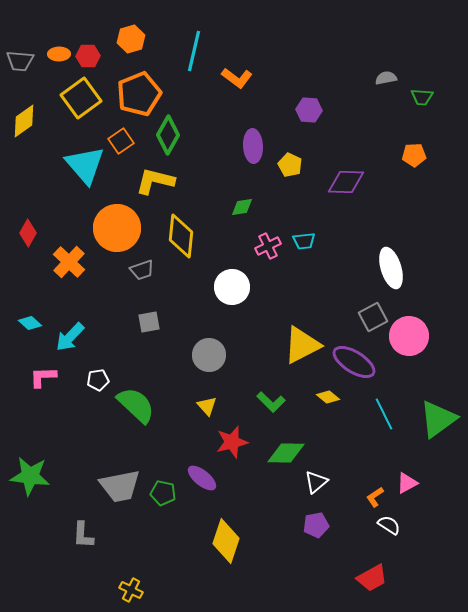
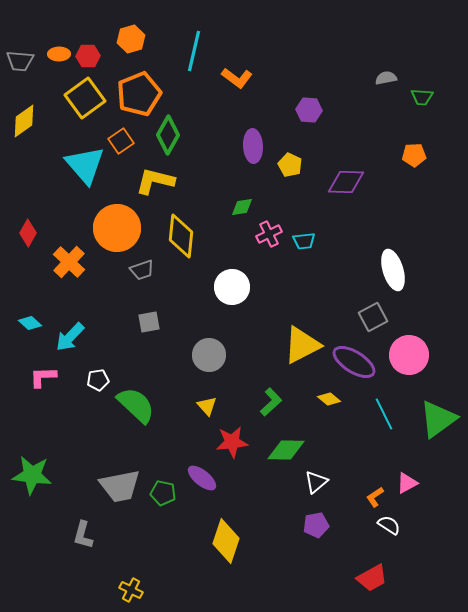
yellow square at (81, 98): moved 4 px right
pink cross at (268, 246): moved 1 px right, 12 px up
white ellipse at (391, 268): moved 2 px right, 2 px down
pink circle at (409, 336): moved 19 px down
yellow diamond at (328, 397): moved 1 px right, 2 px down
green L-shape at (271, 402): rotated 88 degrees counterclockwise
red star at (232, 442): rotated 8 degrees clockwise
green diamond at (286, 453): moved 3 px up
green star at (30, 476): moved 2 px right, 1 px up
gray L-shape at (83, 535): rotated 12 degrees clockwise
